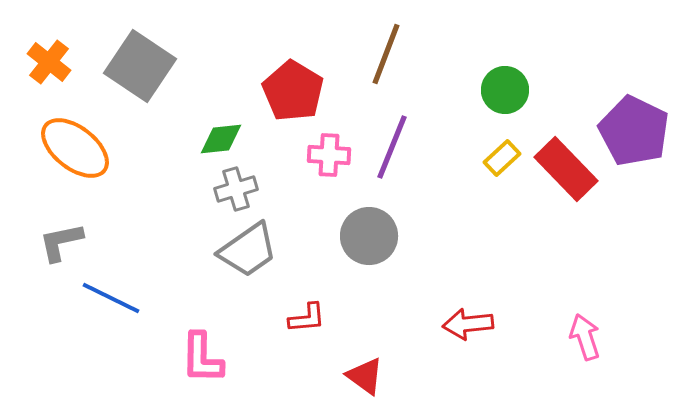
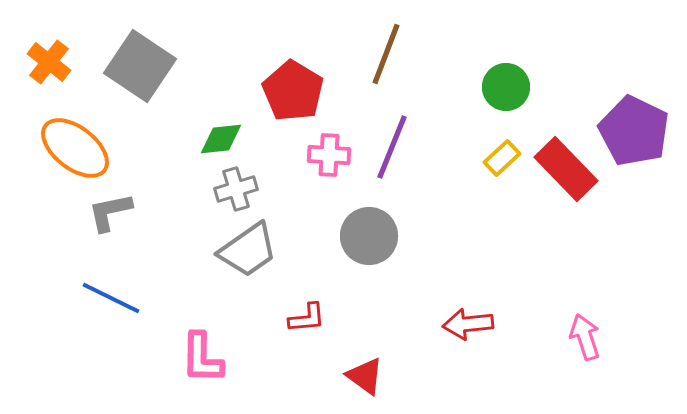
green circle: moved 1 px right, 3 px up
gray L-shape: moved 49 px right, 30 px up
